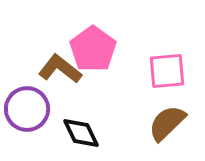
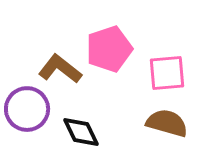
pink pentagon: moved 16 px right; rotated 18 degrees clockwise
pink square: moved 2 px down
brown semicircle: rotated 60 degrees clockwise
black diamond: moved 1 px up
